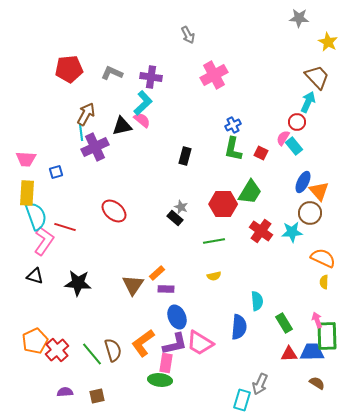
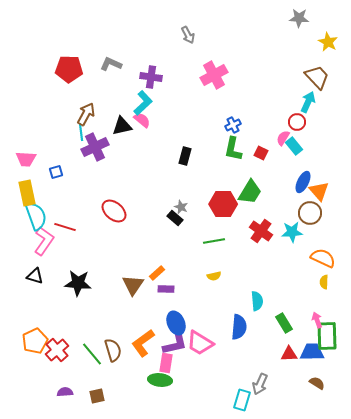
red pentagon at (69, 69): rotated 8 degrees clockwise
gray L-shape at (112, 73): moved 1 px left, 9 px up
yellow rectangle at (27, 193): rotated 15 degrees counterclockwise
blue ellipse at (177, 317): moved 1 px left, 6 px down
